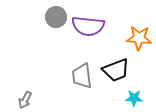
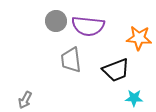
gray circle: moved 4 px down
gray trapezoid: moved 11 px left, 16 px up
